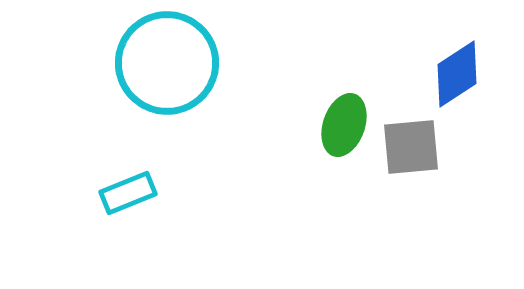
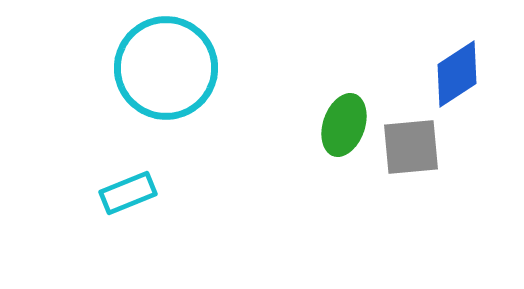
cyan circle: moved 1 px left, 5 px down
